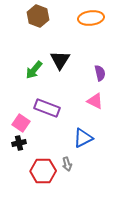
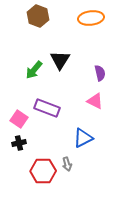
pink square: moved 2 px left, 4 px up
